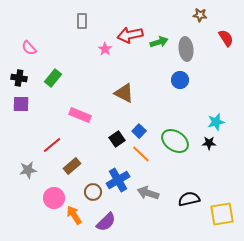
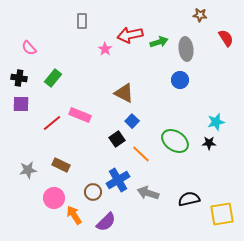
blue square: moved 7 px left, 10 px up
red line: moved 22 px up
brown rectangle: moved 11 px left, 1 px up; rotated 66 degrees clockwise
